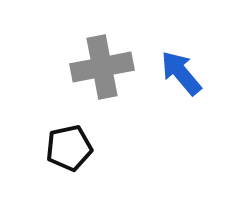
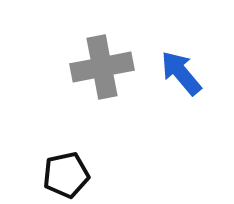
black pentagon: moved 3 px left, 27 px down
